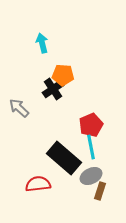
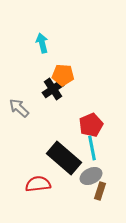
cyan line: moved 1 px right, 1 px down
